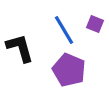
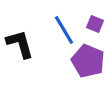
black L-shape: moved 4 px up
purple pentagon: moved 19 px right, 9 px up
